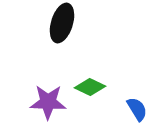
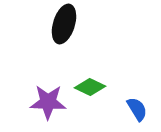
black ellipse: moved 2 px right, 1 px down
